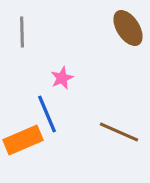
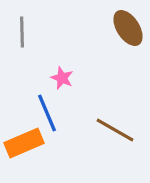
pink star: rotated 25 degrees counterclockwise
blue line: moved 1 px up
brown line: moved 4 px left, 2 px up; rotated 6 degrees clockwise
orange rectangle: moved 1 px right, 3 px down
